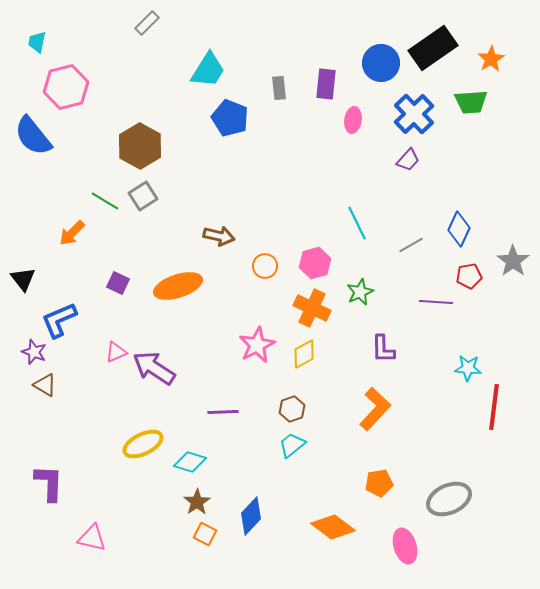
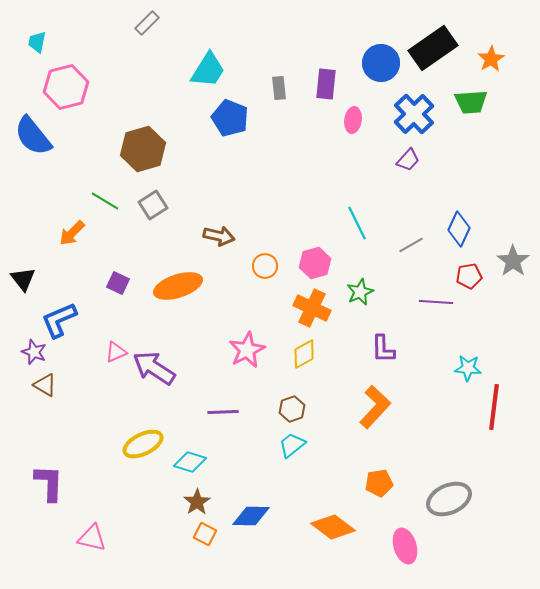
brown hexagon at (140, 146): moved 3 px right, 3 px down; rotated 15 degrees clockwise
gray square at (143, 196): moved 10 px right, 9 px down
pink star at (257, 345): moved 10 px left, 5 px down
orange L-shape at (375, 409): moved 2 px up
blue diamond at (251, 516): rotated 48 degrees clockwise
